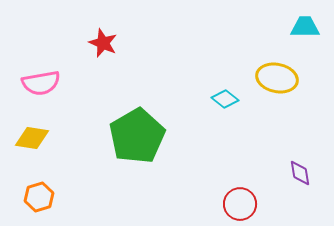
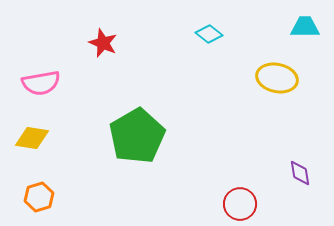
cyan diamond: moved 16 px left, 65 px up
